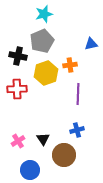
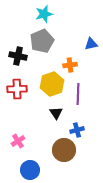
yellow hexagon: moved 6 px right, 11 px down
black triangle: moved 13 px right, 26 px up
brown circle: moved 5 px up
